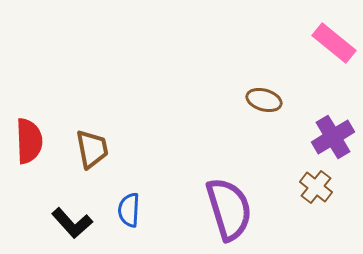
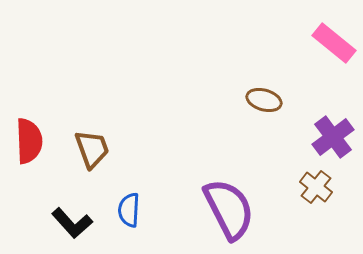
purple cross: rotated 6 degrees counterclockwise
brown trapezoid: rotated 9 degrees counterclockwise
purple semicircle: rotated 10 degrees counterclockwise
